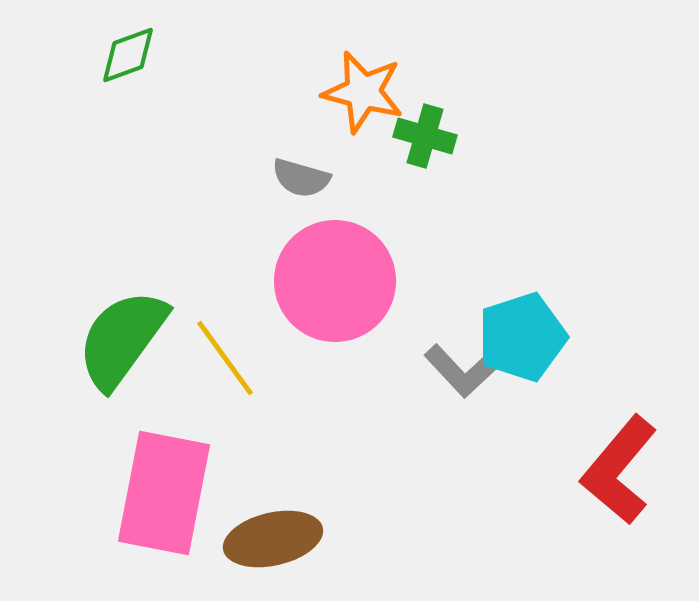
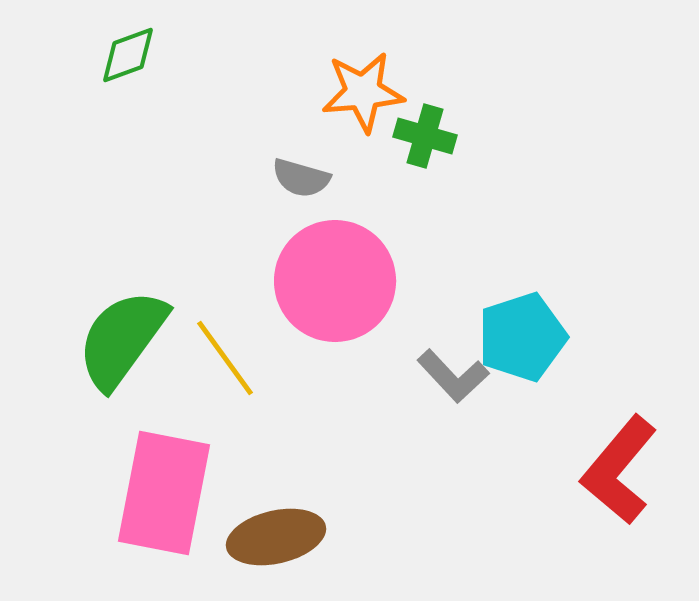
orange star: rotated 20 degrees counterclockwise
gray L-shape: moved 7 px left, 5 px down
brown ellipse: moved 3 px right, 2 px up
